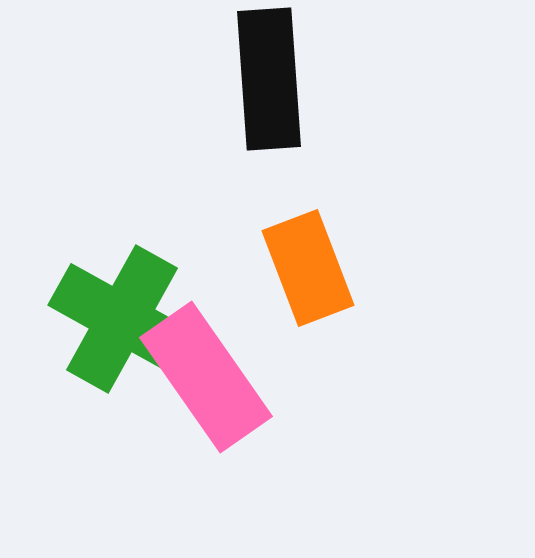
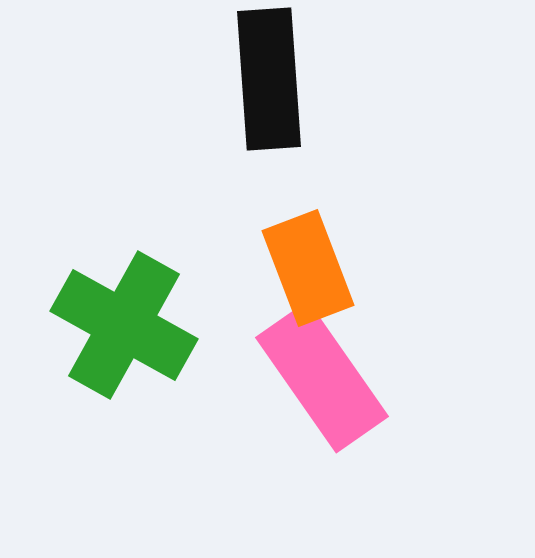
green cross: moved 2 px right, 6 px down
pink rectangle: moved 116 px right
